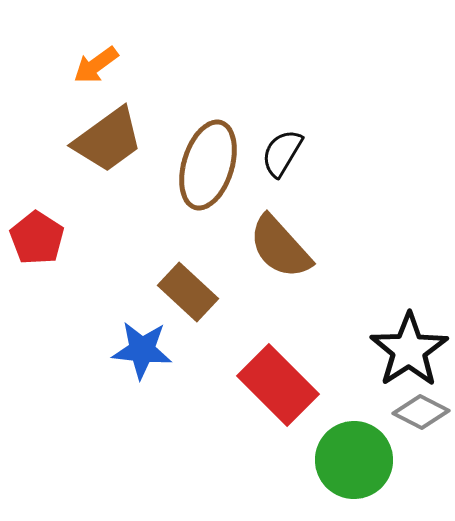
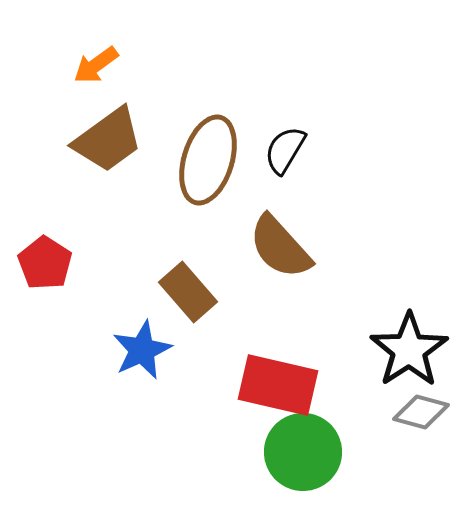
black semicircle: moved 3 px right, 3 px up
brown ellipse: moved 5 px up
red pentagon: moved 8 px right, 25 px down
brown rectangle: rotated 6 degrees clockwise
blue star: rotated 30 degrees counterclockwise
red rectangle: rotated 32 degrees counterclockwise
gray diamond: rotated 12 degrees counterclockwise
green circle: moved 51 px left, 8 px up
